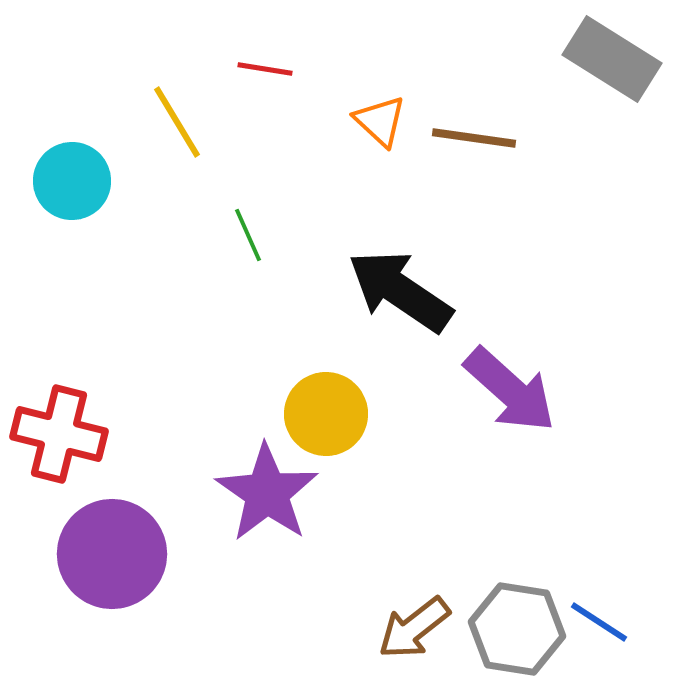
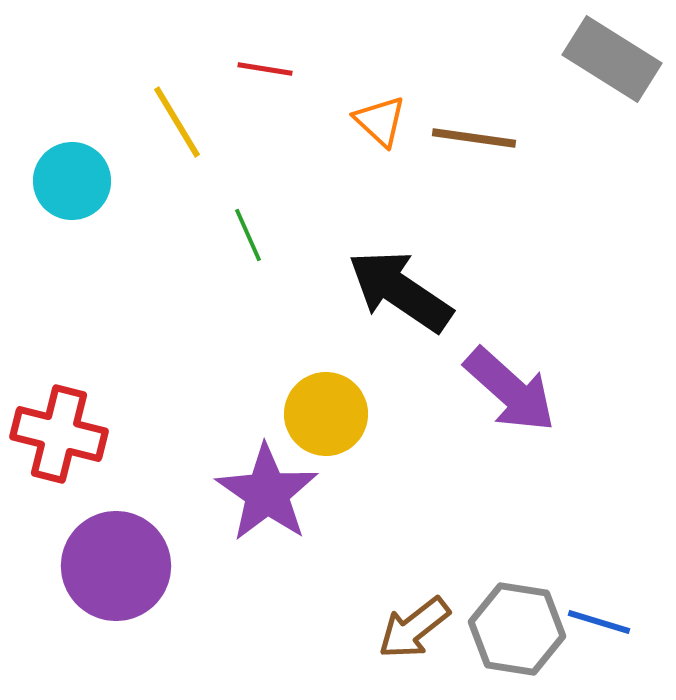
purple circle: moved 4 px right, 12 px down
blue line: rotated 16 degrees counterclockwise
